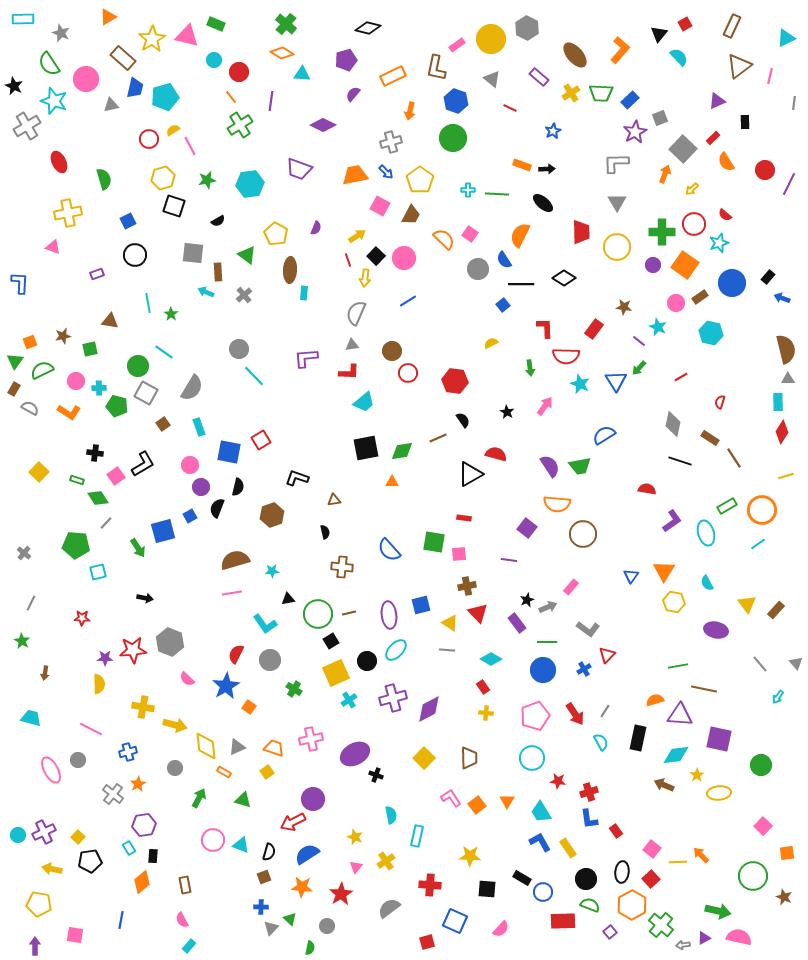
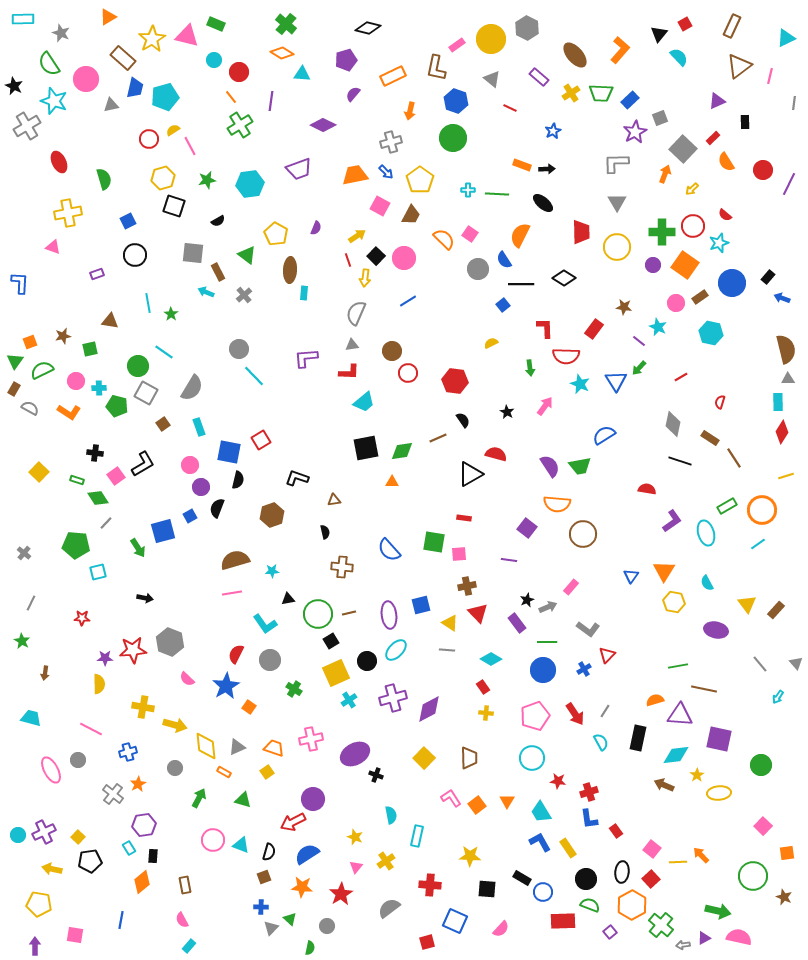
purple trapezoid at (299, 169): rotated 40 degrees counterclockwise
red circle at (765, 170): moved 2 px left
red circle at (694, 224): moved 1 px left, 2 px down
brown rectangle at (218, 272): rotated 24 degrees counterclockwise
black semicircle at (238, 487): moved 7 px up
